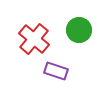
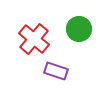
green circle: moved 1 px up
